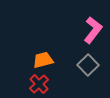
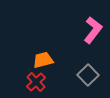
gray square: moved 10 px down
red cross: moved 3 px left, 2 px up
